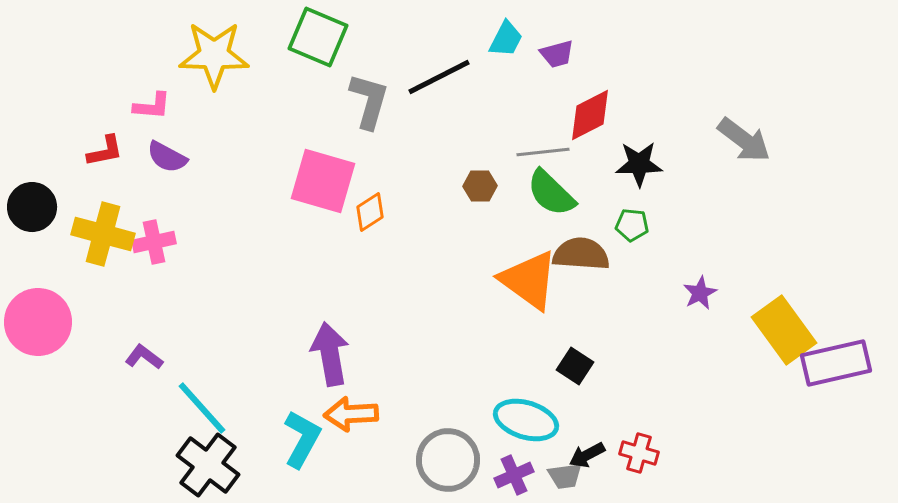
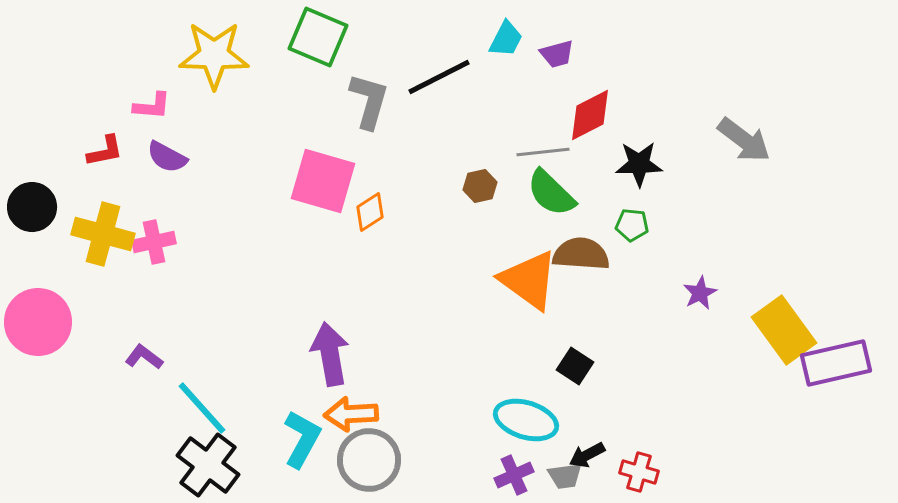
brown hexagon: rotated 12 degrees counterclockwise
red cross: moved 19 px down
gray circle: moved 79 px left
